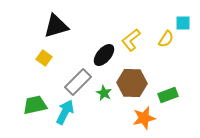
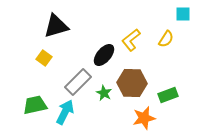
cyan square: moved 9 px up
